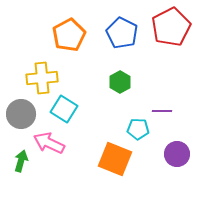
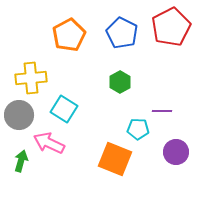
yellow cross: moved 11 px left
gray circle: moved 2 px left, 1 px down
purple circle: moved 1 px left, 2 px up
